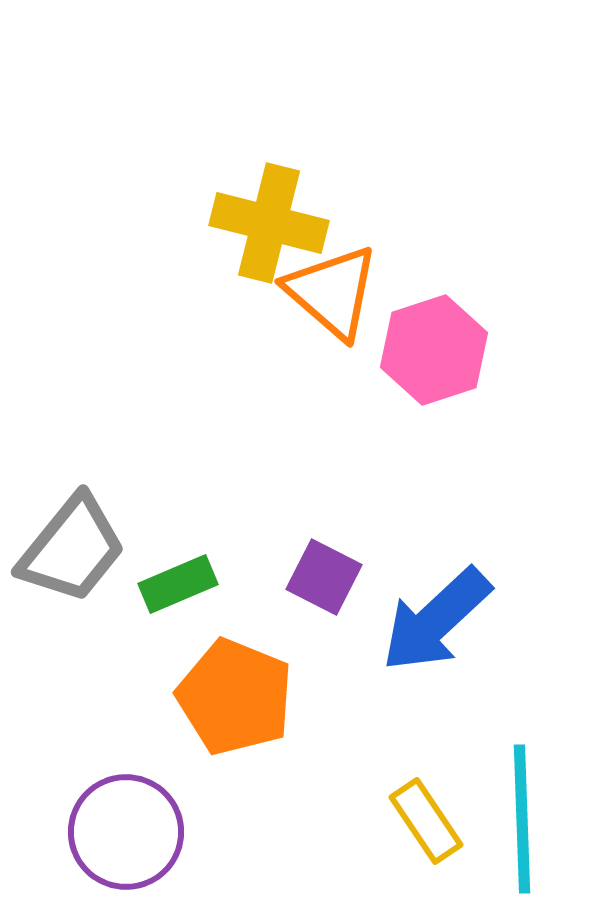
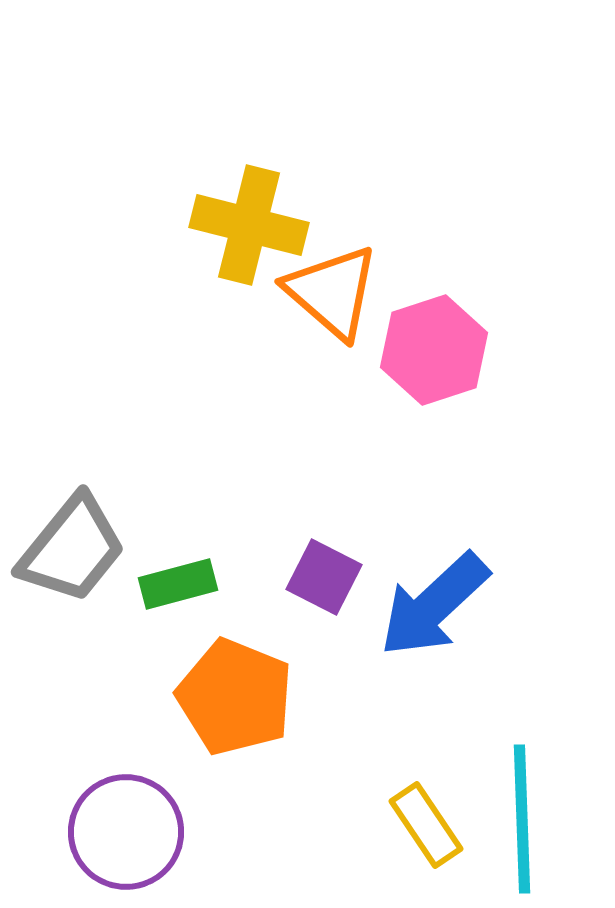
yellow cross: moved 20 px left, 2 px down
green rectangle: rotated 8 degrees clockwise
blue arrow: moved 2 px left, 15 px up
yellow rectangle: moved 4 px down
